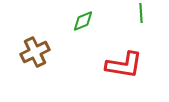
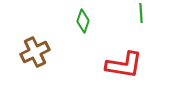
green diamond: rotated 50 degrees counterclockwise
